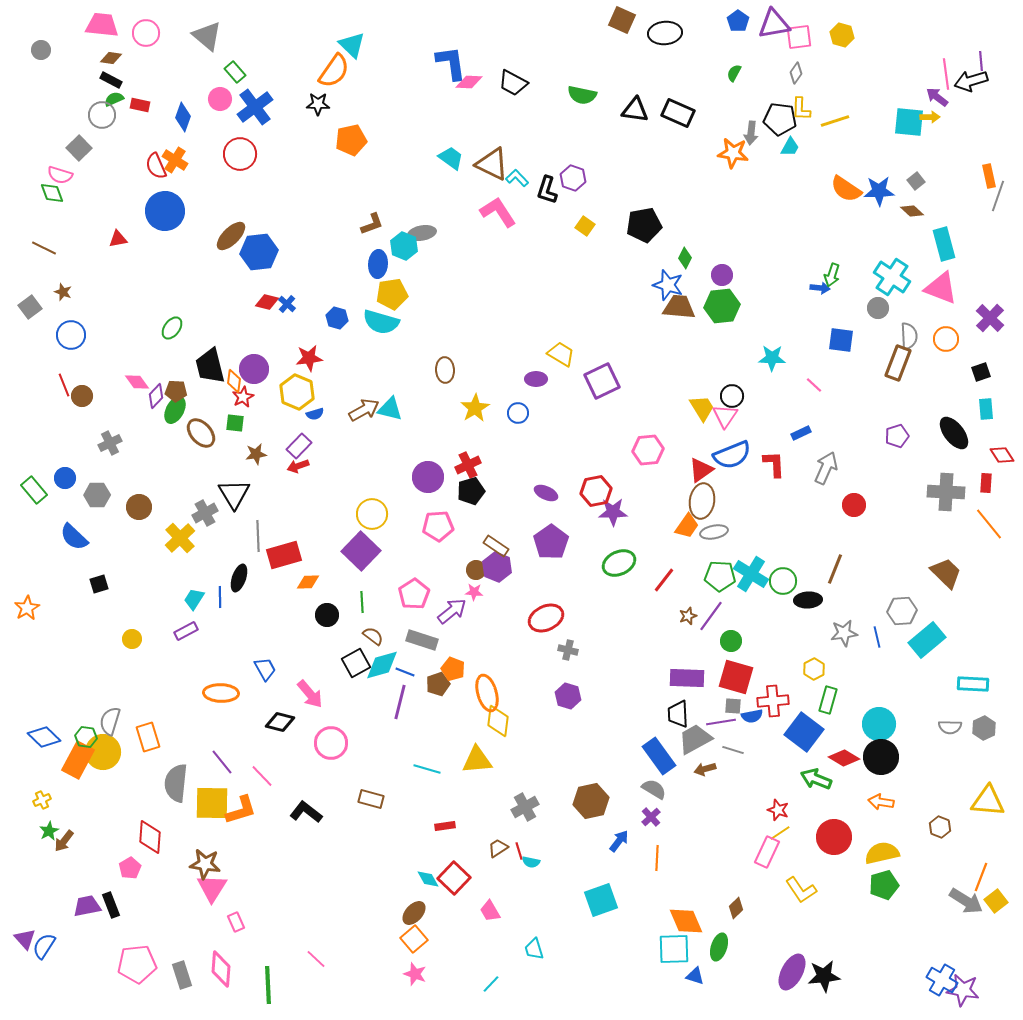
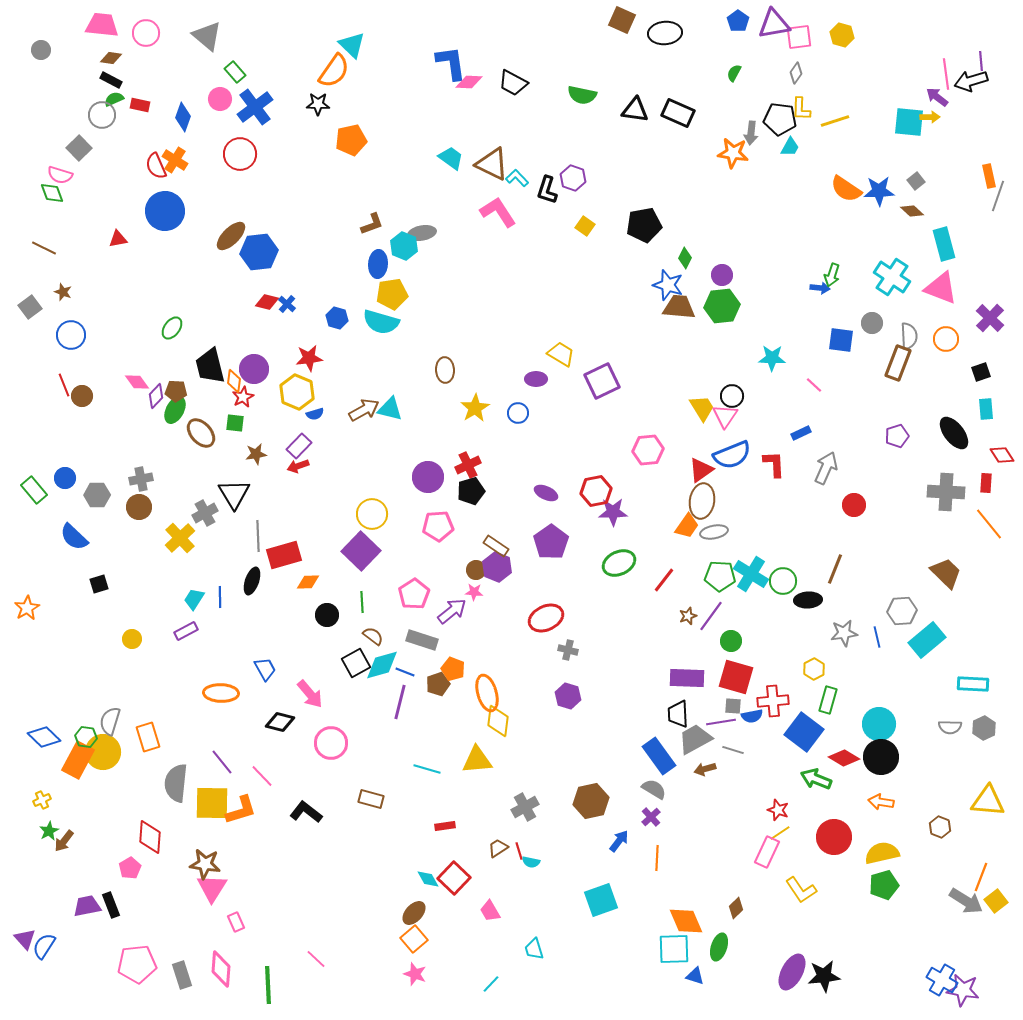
gray circle at (878, 308): moved 6 px left, 15 px down
gray cross at (110, 443): moved 31 px right, 36 px down; rotated 15 degrees clockwise
black ellipse at (239, 578): moved 13 px right, 3 px down
